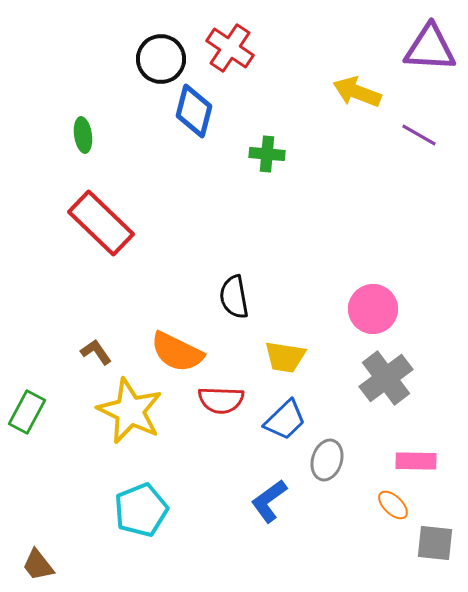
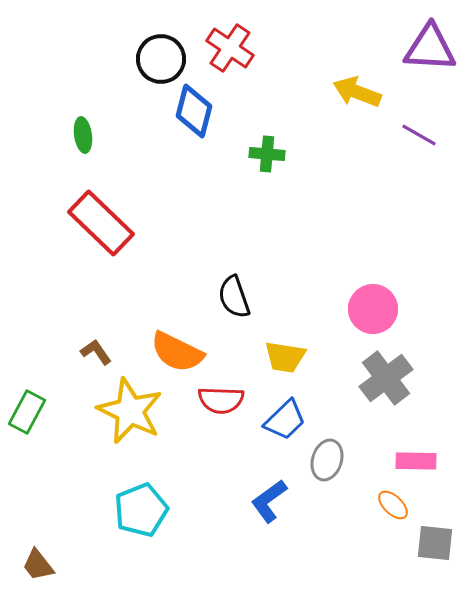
black semicircle: rotated 9 degrees counterclockwise
